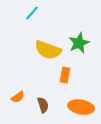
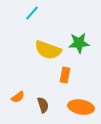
green star: rotated 20 degrees clockwise
